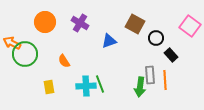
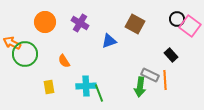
black circle: moved 21 px right, 19 px up
gray rectangle: rotated 60 degrees counterclockwise
green line: moved 1 px left, 9 px down
